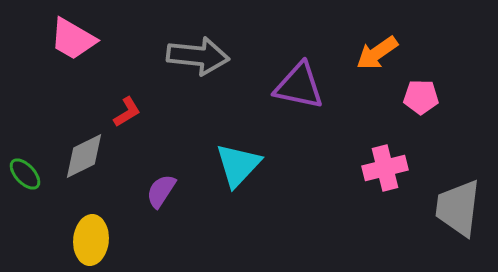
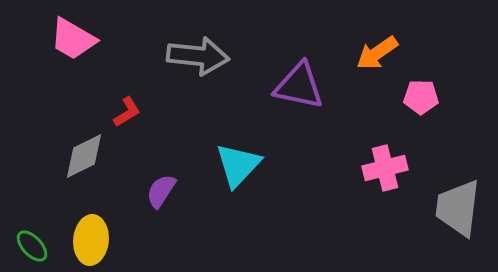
green ellipse: moved 7 px right, 72 px down
